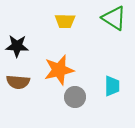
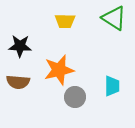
black star: moved 3 px right
